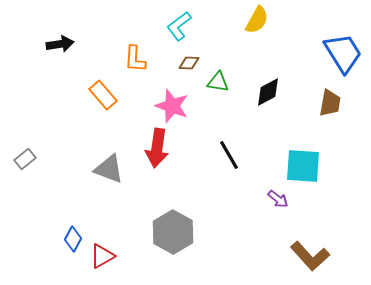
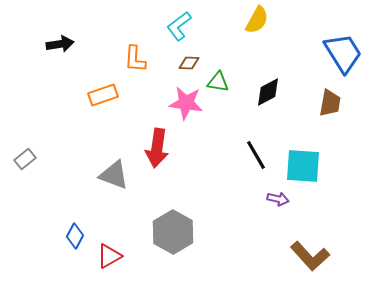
orange rectangle: rotated 68 degrees counterclockwise
pink star: moved 14 px right, 3 px up; rotated 12 degrees counterclockwise
black line: moved 27 px right
gray triangle: moved 5 px right, 6 px down
purple arrow: rotated 25 degrees counterclockwise
blue diamond: moved 2 px right, 3 px up
red triangle: moved 7 px right
